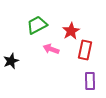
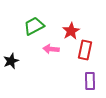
green trapezoid: moved 3 px left, 1 px down
pink arrow: rotated 14 degrees counterclockwise
